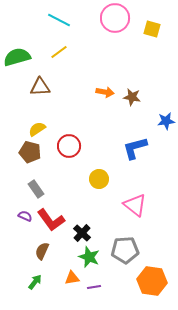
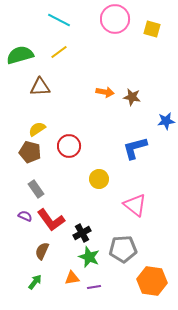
pink circle: moved 1 px down
green semicircle: moved 3 px right, 2 px up
black cross: rotated 18 degrees clockwise
gray pentagon: moved 2 px left, 1 px up
